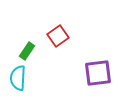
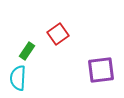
red square: moved 2 px up
purple square: moved 3 px right, 3 px up
